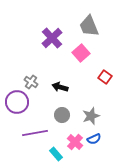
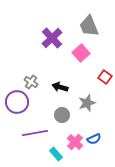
gray star: moved 4 px left, 13 px up
